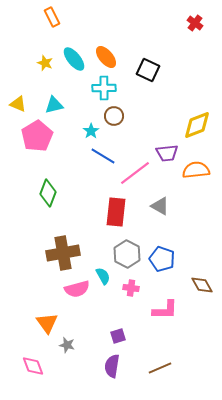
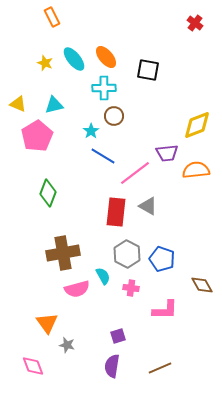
black square: rotated 15 degrees counterclockwise
gray triangle: moved 12 px left
